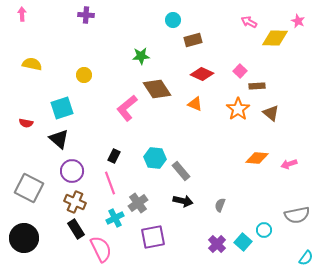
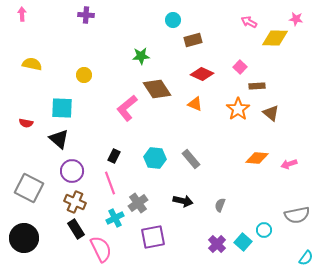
pink star at (298, 21): moved 2 px left, 2 px up; rotated 16 degrees counterclockwise
pink square at (240, 71): moved 4 px up
cyan square at (62, 108): rotated 20 degrees clockwise
gray rectangle at (181, 171): moved 10 px right, 12 px up
